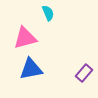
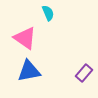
pink triangle: rotated 50 degrees clockwise
blue triangle: moved 2 px left, 2 px down
